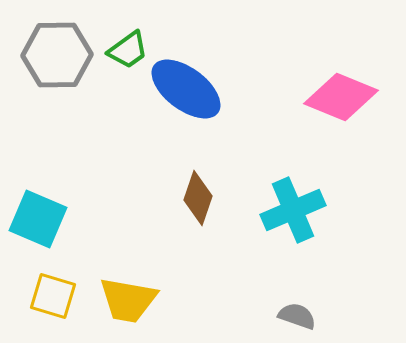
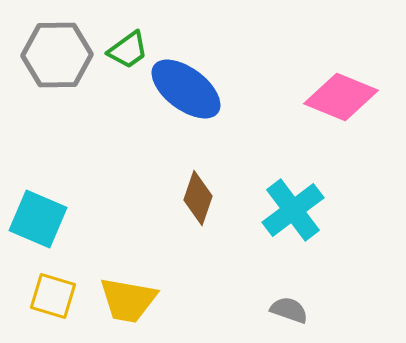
cyan cross: rotated 14 degrees counterclockwise
gray semicircle: moved 8 px left, 6 px up
